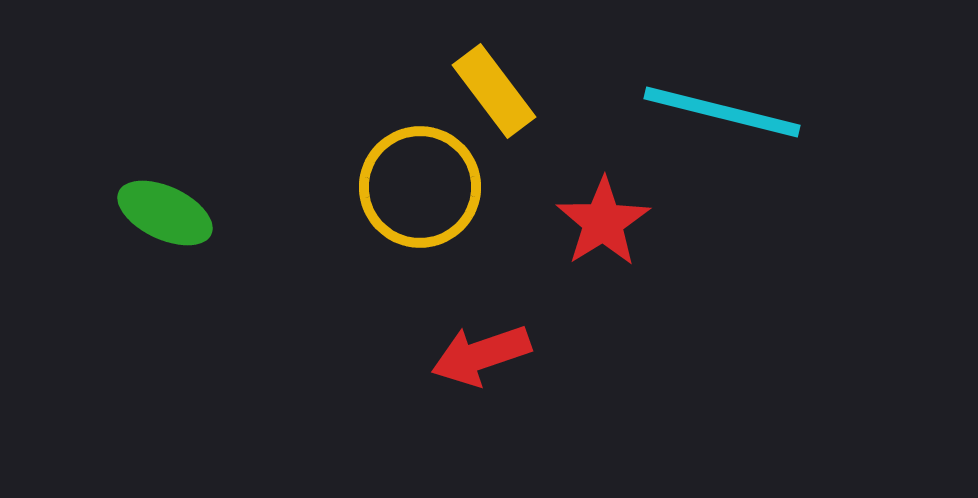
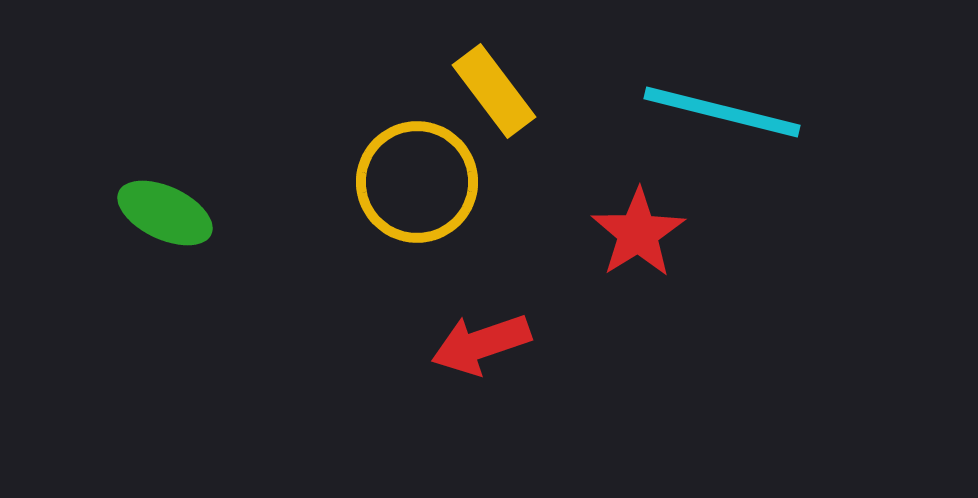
yellow circle: moved 3 px left, 5 px up
red star: moved 35 px right, 11 px down
red arrow: moved 11 px up
